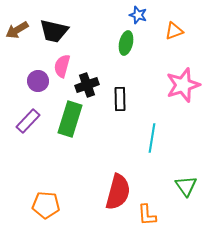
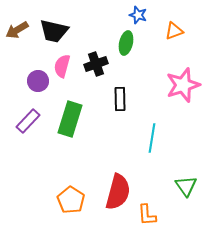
black cross: moved 9 px right, 21 px up
orange pentagon: moved 25 px right, 5 px up; rotated 28 degrees clockwise
